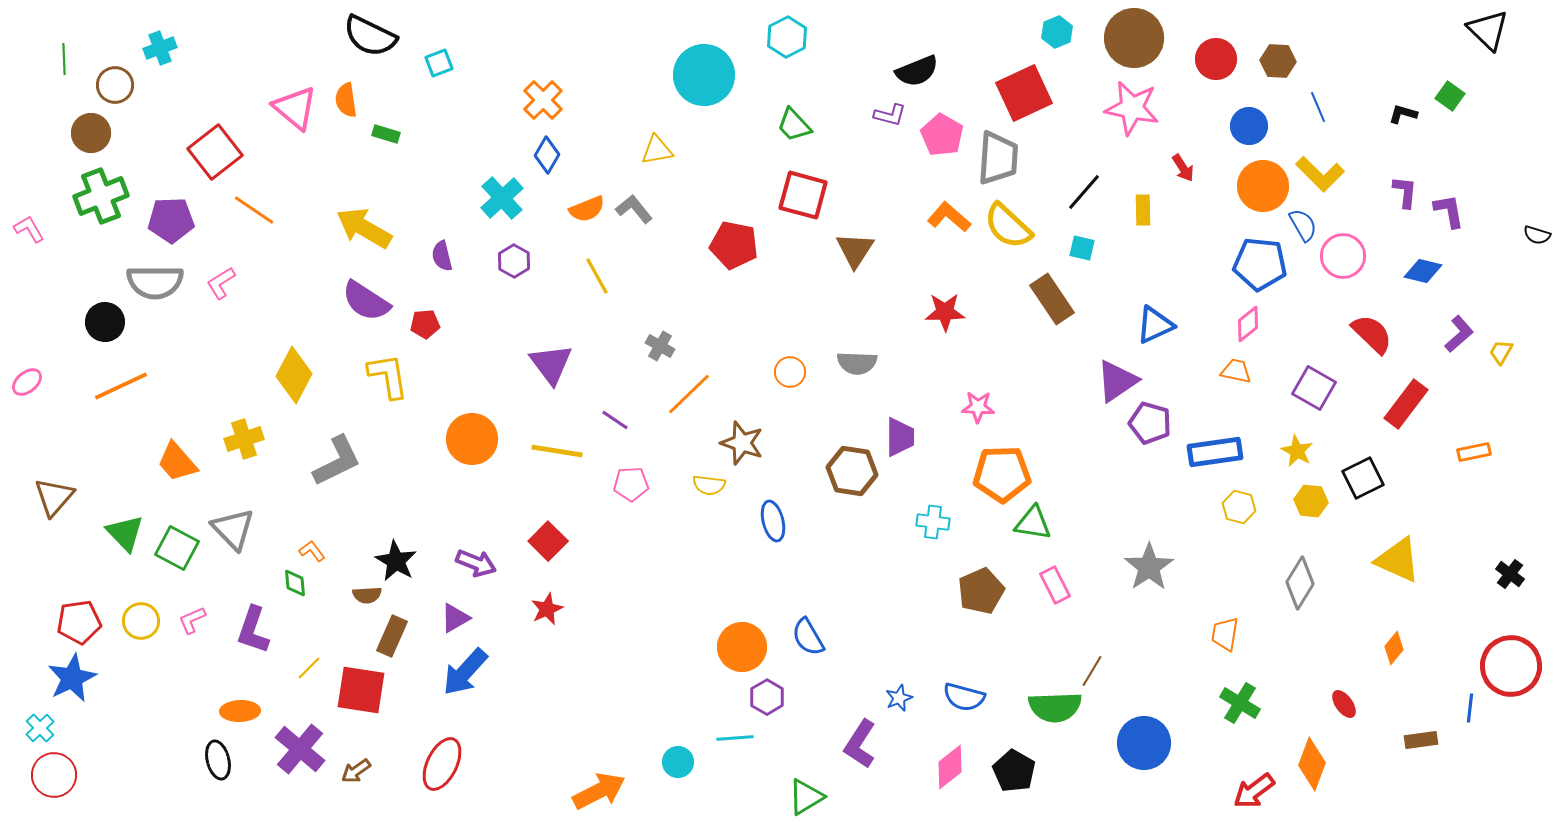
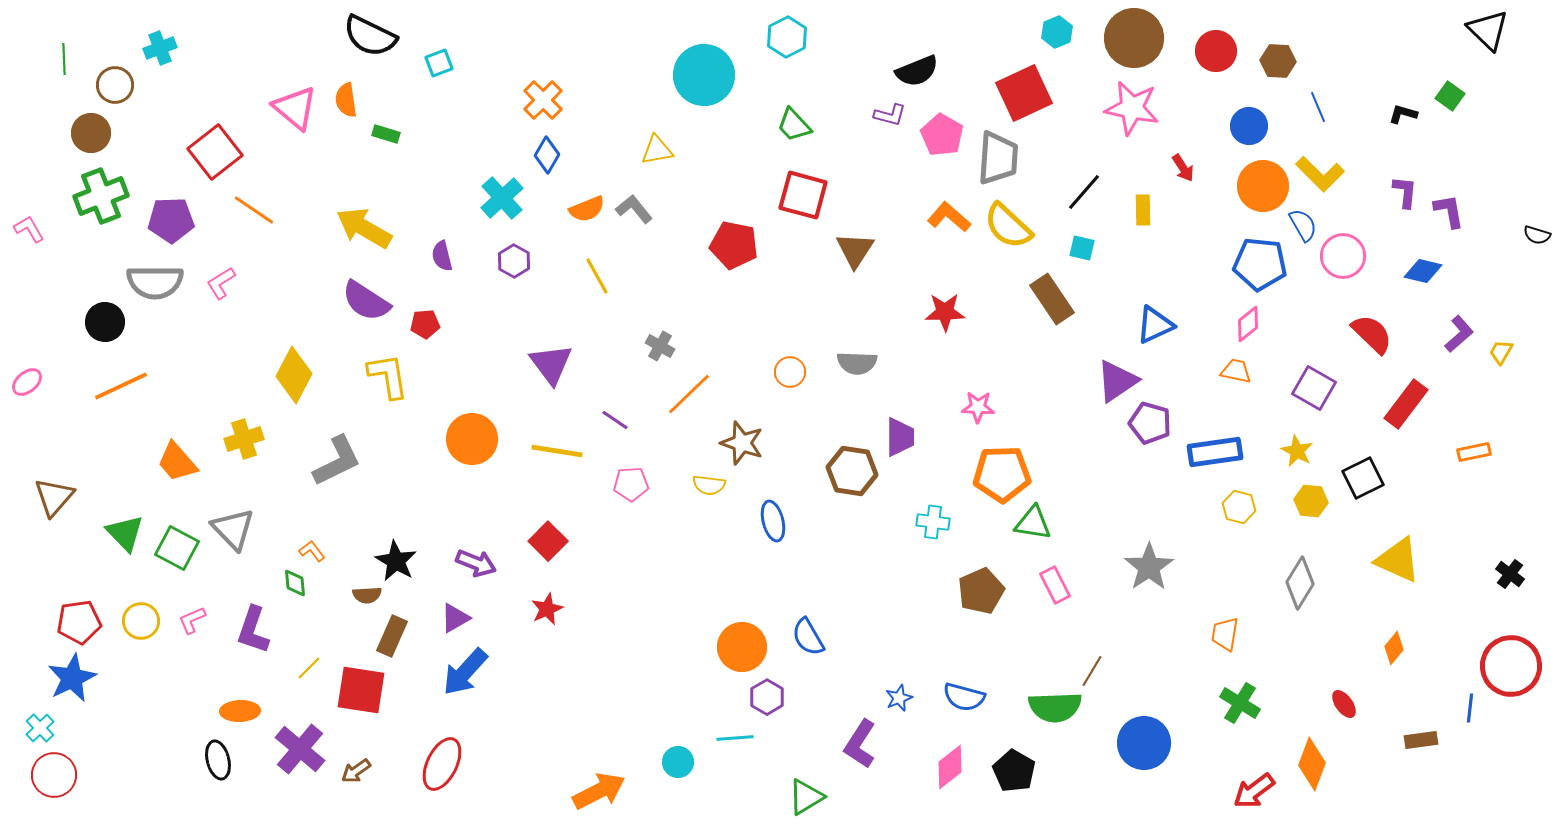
red circle at (1216, 59): moved 8 px up
